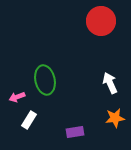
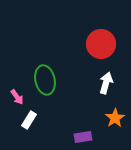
red circle: moved 23 px down
white arrow: moved 4 px left; rotated 40 degrees clockwise
pink arrow: rotated 105 degrees counterclockwise
orange star: rotated 24 degrees counterclockwise
purple rectangle: moved 8 px right, 5 px down
